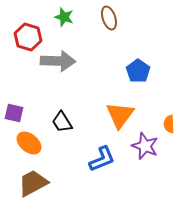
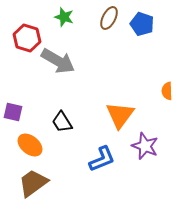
brown ellipse: rotated 45 degrees clockwise
red hexagon: moved 1 px left, 1 px down
gray arrow: rotated 28 degrees clockwise
blue pentagon: moved 4 px right, 47 px up; rotated 15 degrees counterclockwise
purple square: moved 1 px left, 1 px up
orange semicircle: moved 2 px left, 33 px up
orange ellipse: moved 1 px right, 2 px down
brown trapezoid: rotated 8 degrees counterclockwise
